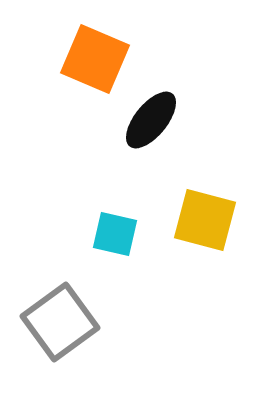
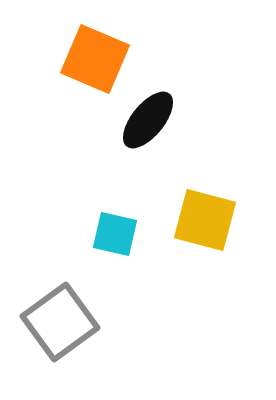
black ellipse: moved 3 px left
